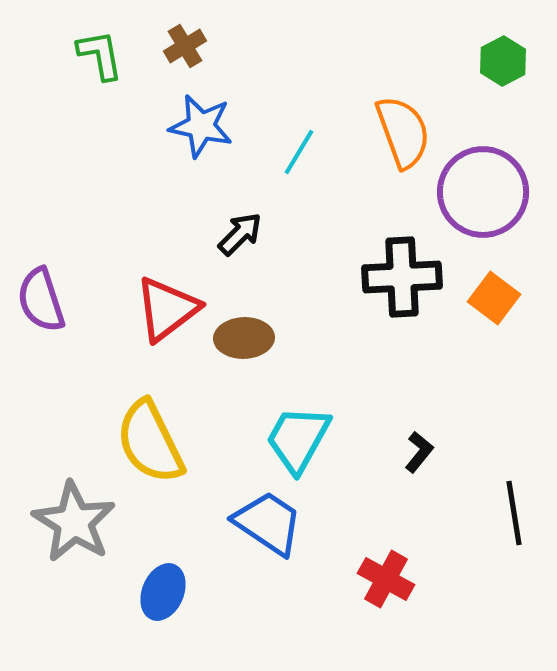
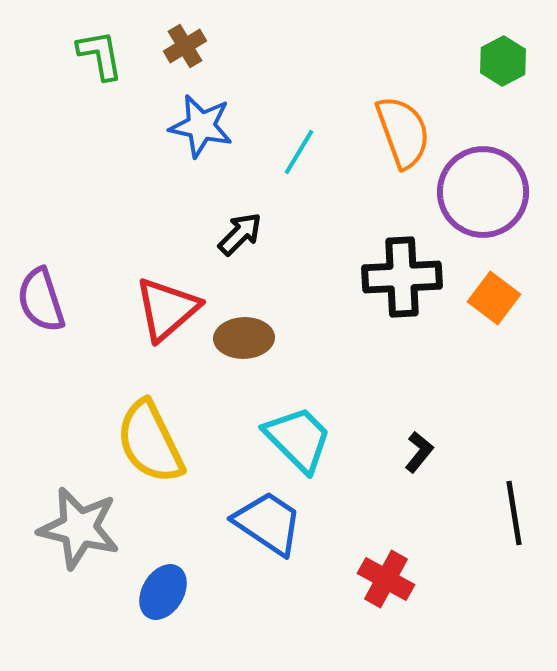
red triangle: rotated 4 degrees counterclockwise
cyan trapezoid: rotated 106 degrees clockwise
gray star: moved 5 px right, 6 px down; rotated 18 degrees counterclockwise
blue ellipse: rotated 8 degrees clockwise
